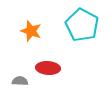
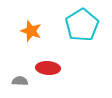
cyan pentagon: rotated 12 degrees clockwise
